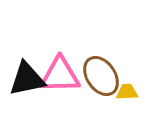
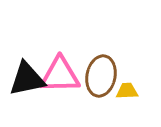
brown ellipse: rotated 45 degrees clockwise
yellow trapezoid: moved 1 px up
